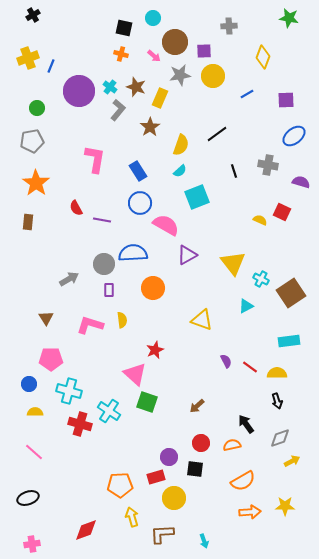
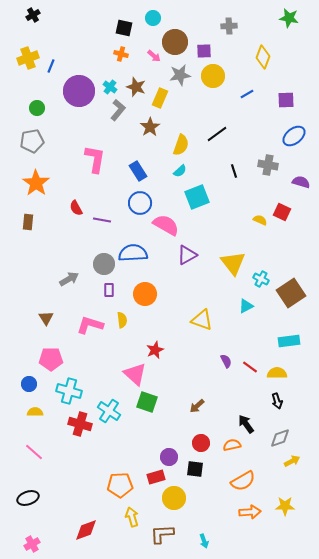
orange circle at (153, 288): moved 8 px left, 6 px down
pink cross at (32, 544): rotated 21 degrees counterclockwise
